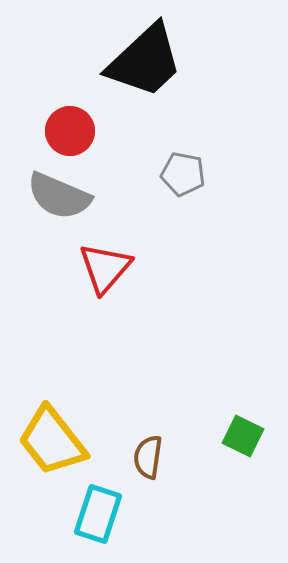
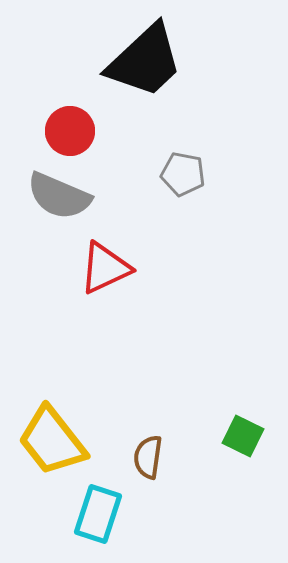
red triangle: rotated 24 degrees clockwise
